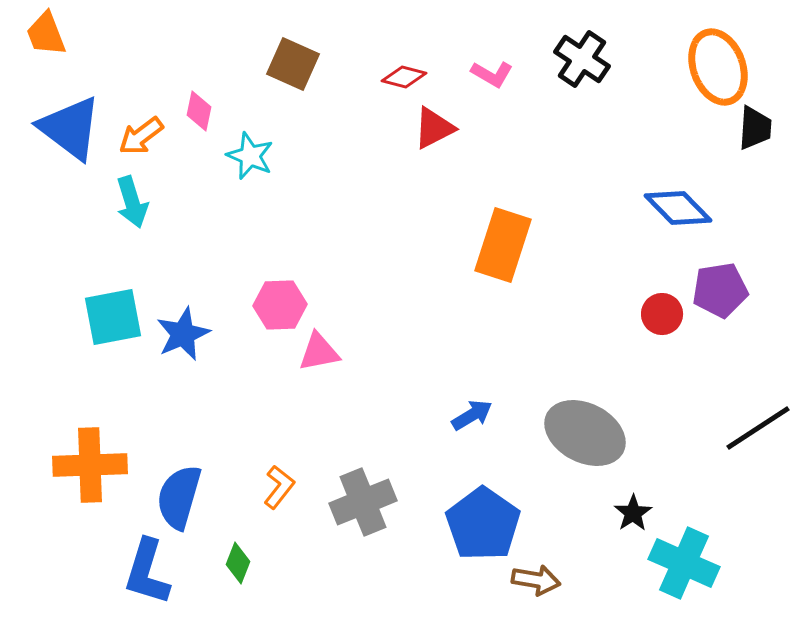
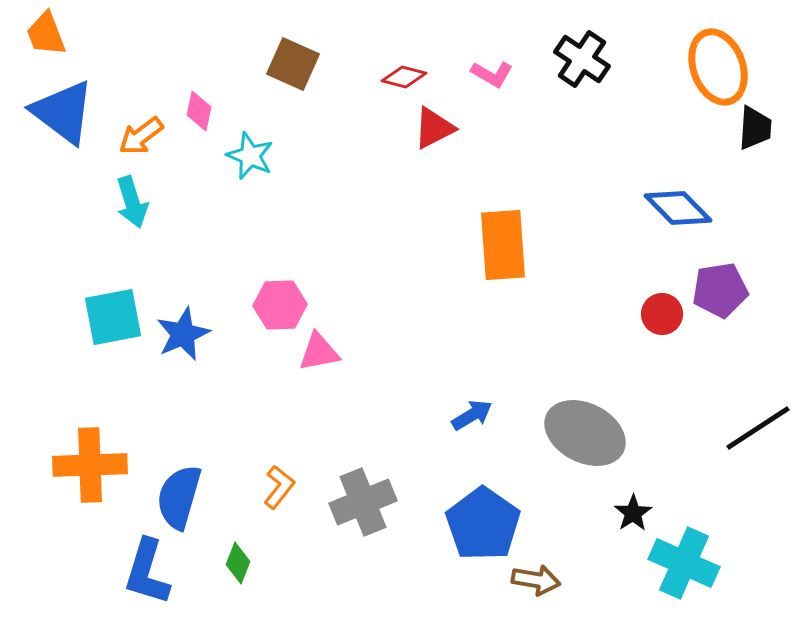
blue triangle: moved 7 px left, 16 px up
orange rectangle: rotated 22 degrees counterclockwise
